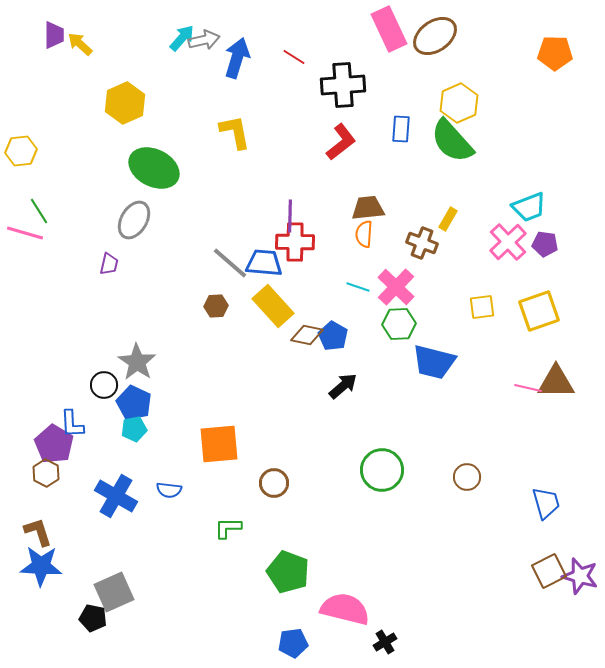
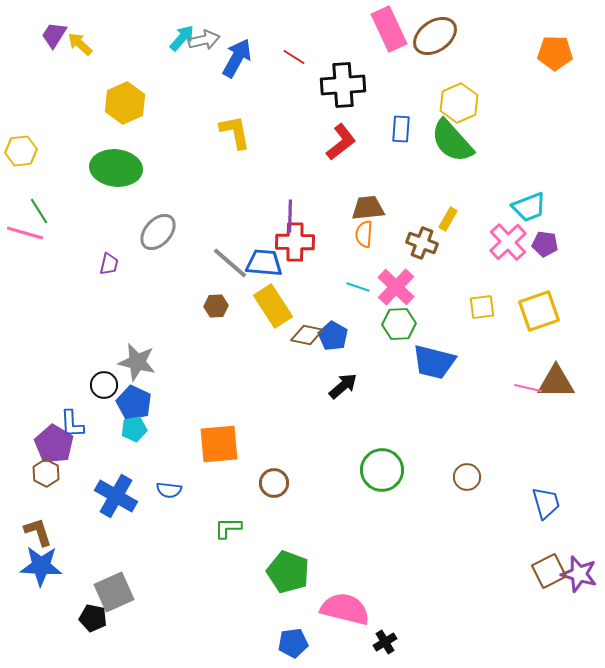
purple trapezoid at (54, 35): rotated 148 degrees counterclockwise
blue arrow at (237, 58): rotated 12 degrees clockwise
green ellipse at (154, 168): moved 38 px left; rotated 21 degrees counterclockwise
gray ellipse at (134, 220): moved 24 px right, 12 px down; rotated 12 degrees clockwise
yellow rectangle at (273, 306): rotated 9 degrees clockwise
gray star at (137, 362): rotated 21 degrees counterclockwise
purple star at (580, 576): moved 1 px left, 2 px up
